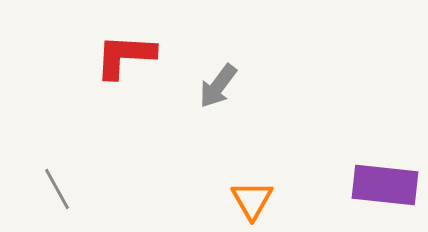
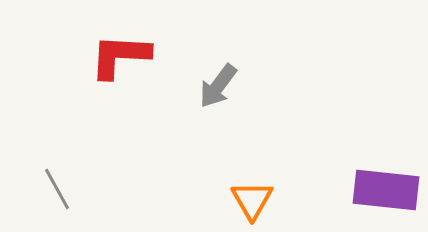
red L-shape: moved 5 px left
purple rectangle: moved 1 px right, 5 px down
